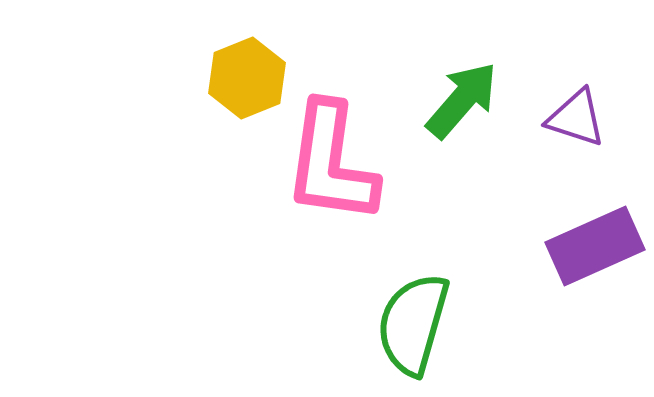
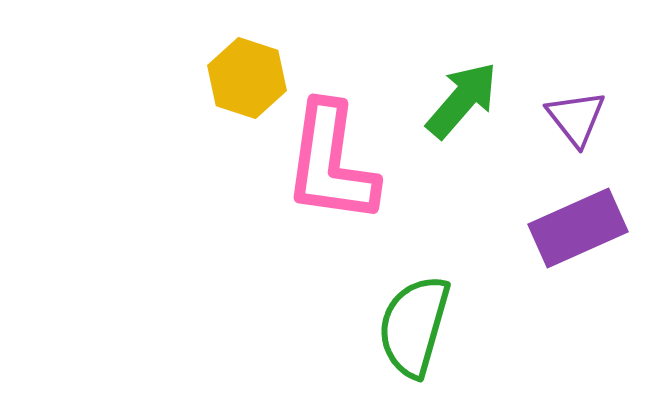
yellow hexagon: rotated 20 degrees counterclockwise
purple triangle: rotated 34 degrees clockwise
purple rectangle: moved 17 px left, 18 px up
green semicircle: moved 1 px right, 2 px down
